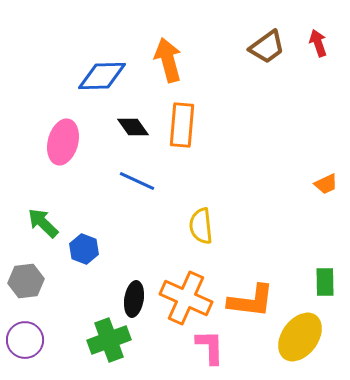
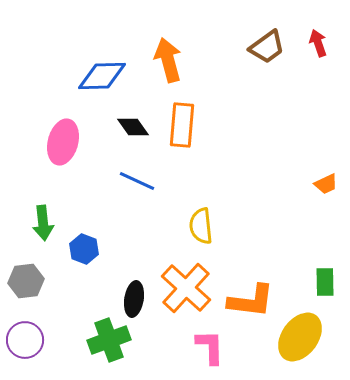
green arrow: rotated 140 degrees counterclockwise
orange cross: moved 10 px up; rotated 18 degrees clockwise
